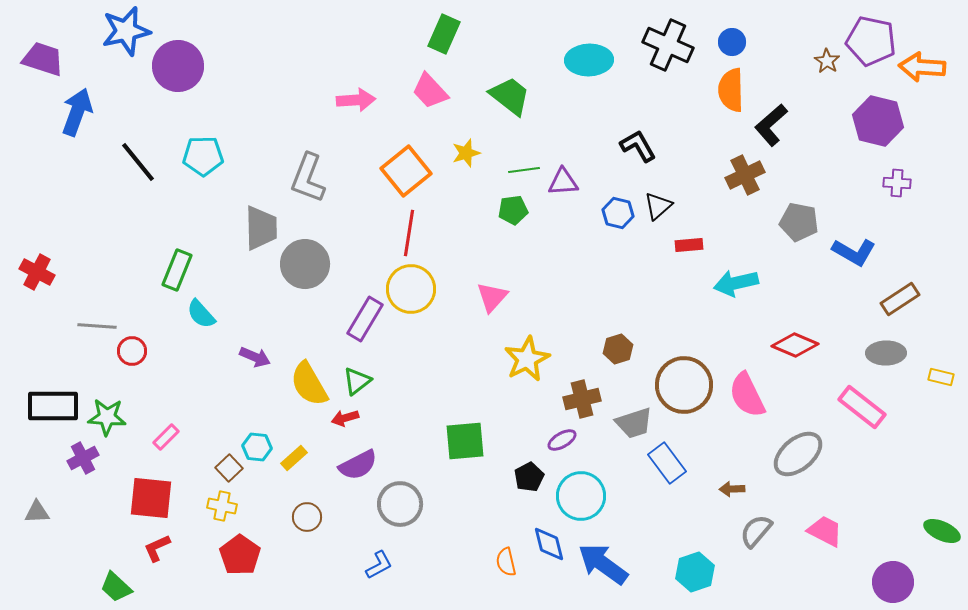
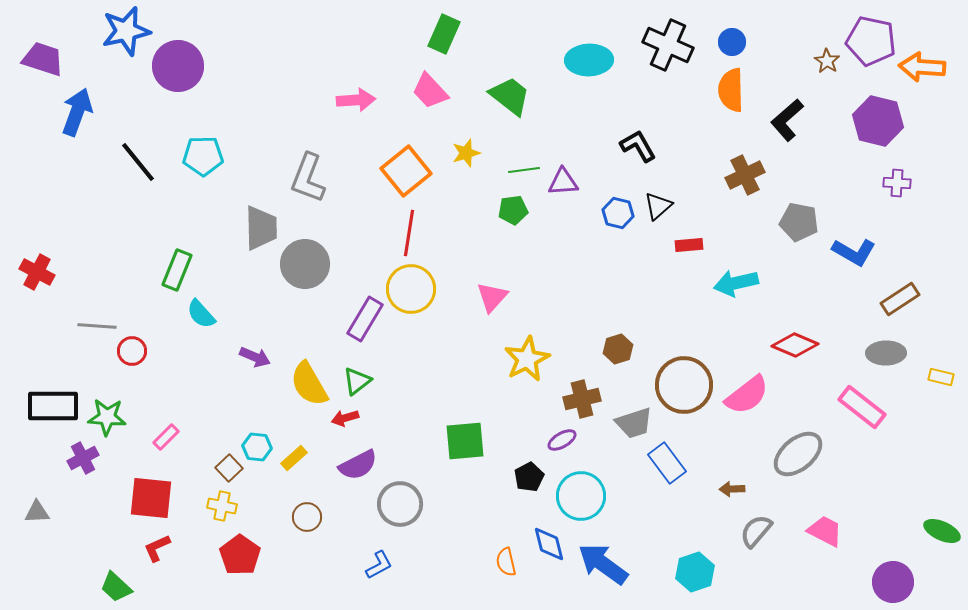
black L-shape at (771, 125): moved 16 px right, 5 px up
pink semicircle at (747, 395): rotated 102 degrees counterclockwise
